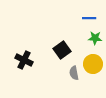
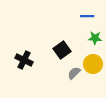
blue line: moved 2 px left, 2 px up
gray semicircle: rotated 56 degrees clockwise
